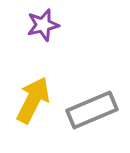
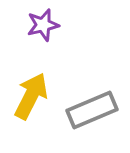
yellow arrow: moved 2 px left, 4 px up
